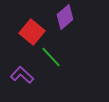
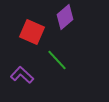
red square: rotated 15 degrees counterclockwise
green line: moved 6 px right, 3 px down
